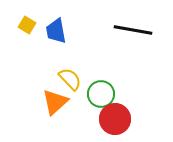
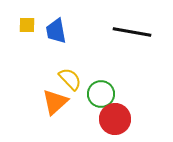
yellow square: rotated 30 degrees counterclockwise
black line: moved 1 px left, 2 px down
